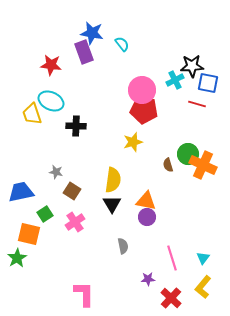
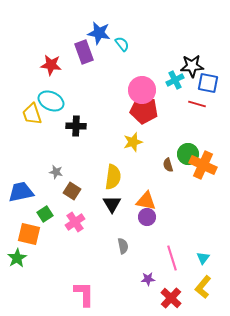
blue star: moved 7 px right
yellow semicircle: moved 3 px up
